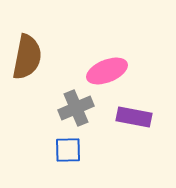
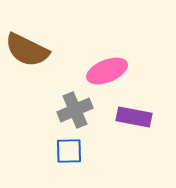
brown semicircle: moved 7 px up; rotated 105 degrees clockwise
gray cross: moved 1 px left, 2 px down
blue square: moved 1 px right, 1 px down
